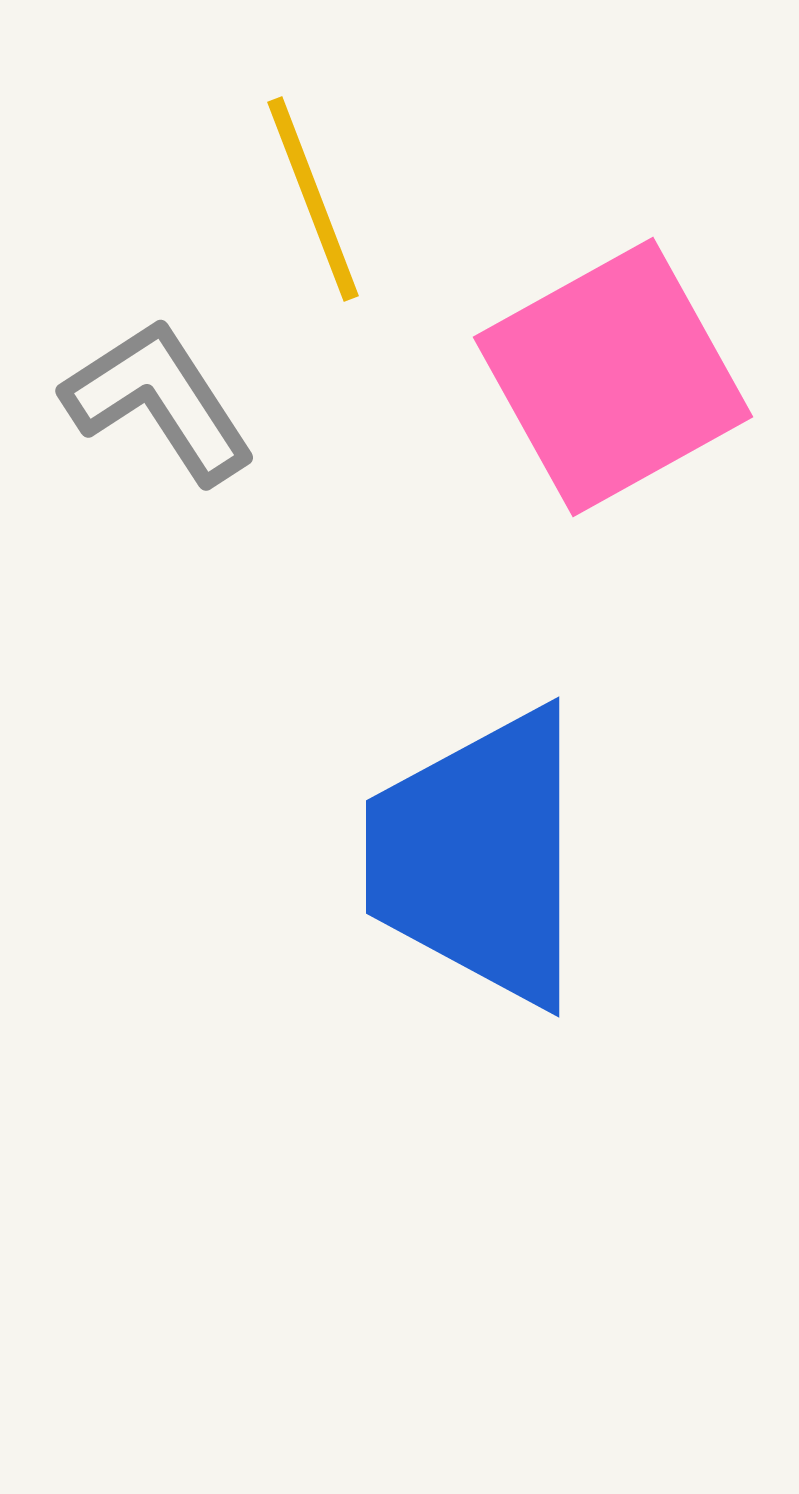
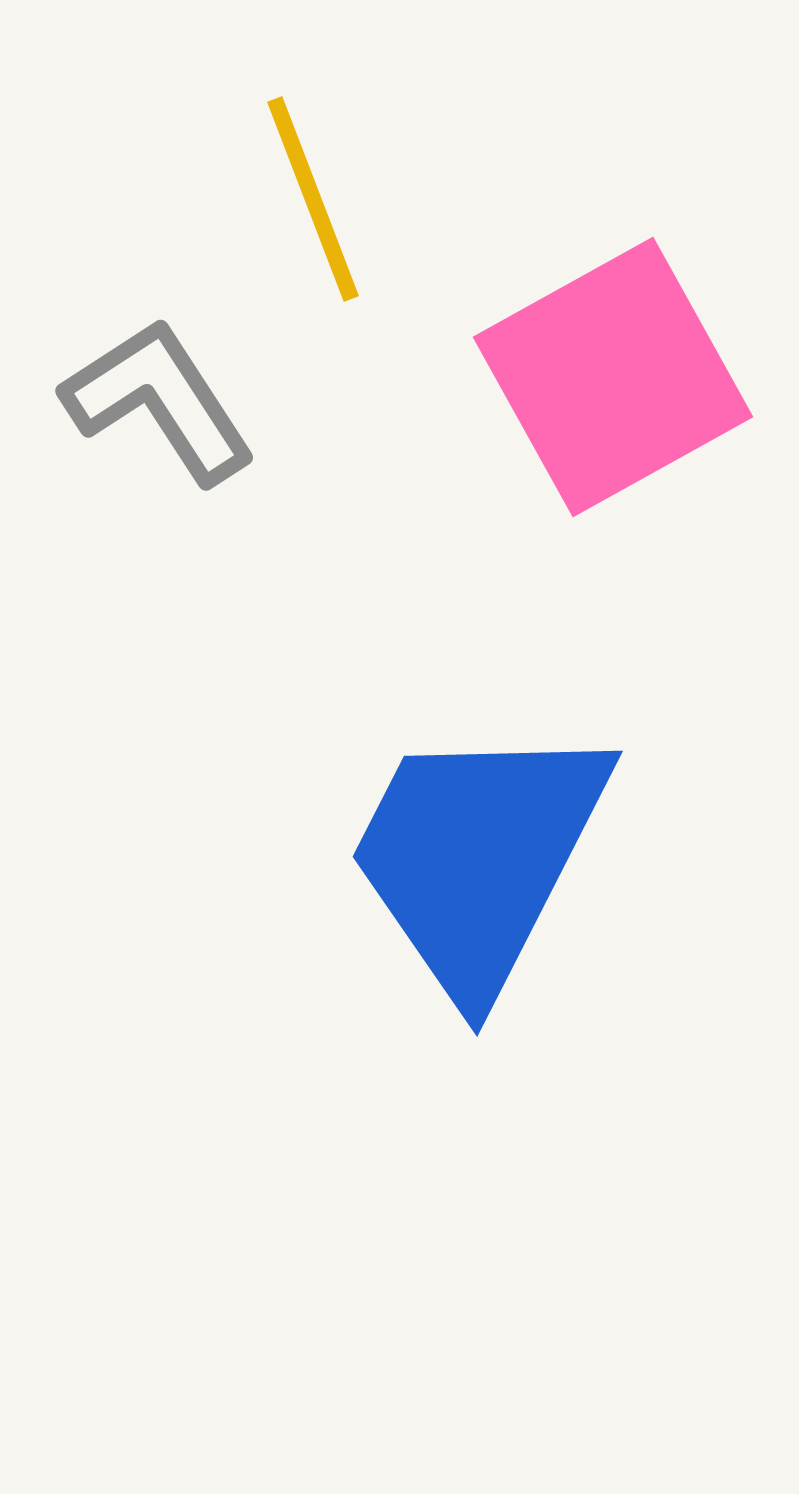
blue trapezoid: rotated 27 degrees clockwise
